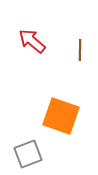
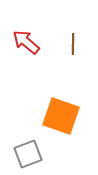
red arrow: moved 6 px left, 1 px down
brown line: moved 7 px left, 6 px up
